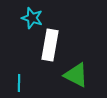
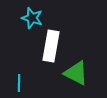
white rectangle: moved 1 px right, 1 px down
green triangle: moved 2 px up
